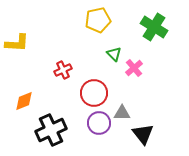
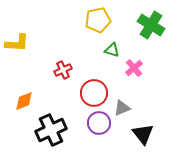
green cross: moved 3 px left, 2 px up
green triangle: moved 2 px left, 4 px up; rotated 28 degrees counterclockwise
gray triangle: moved 5 px up; rotated 24 degrees counterclockwise
